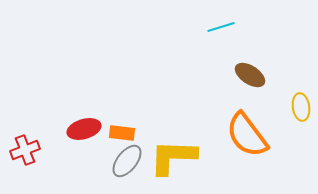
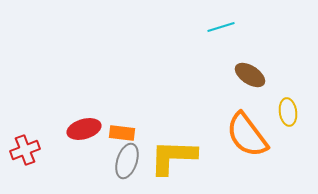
yellow ellipse: moved 13 px left, 5 px down
gray ellipse: rotated 20 degrees counterclockwise
